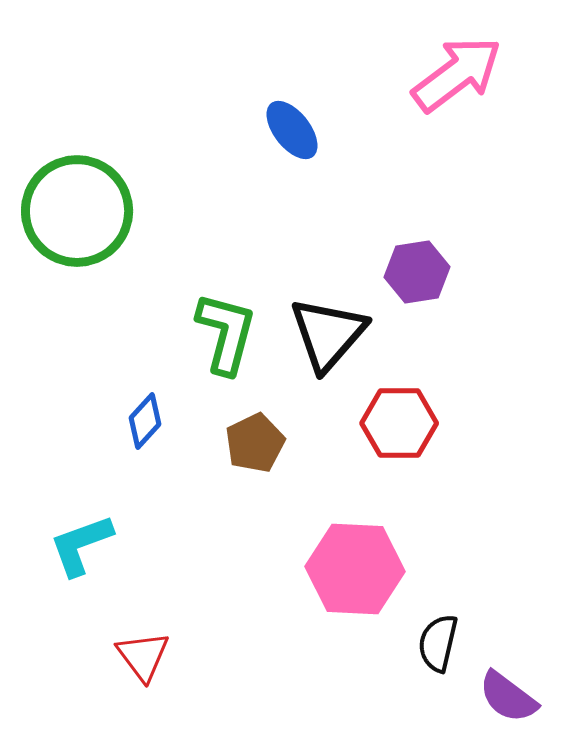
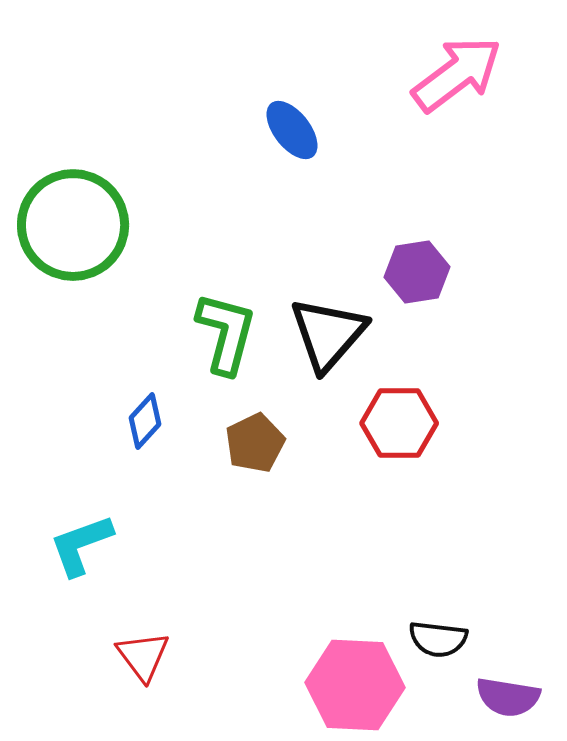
green circle: moved 4 px left, 14 px down
pink hexagon: moved 116 px down
black semicircle: moved 4 px up; rotated 96 degrees counterclockwise
purple semicircle: rotated 28 degrees counterclockwise
